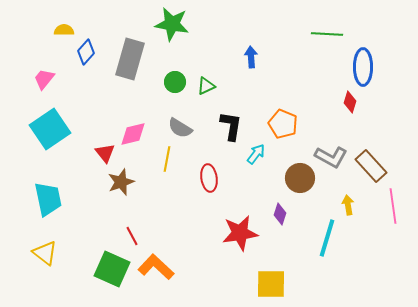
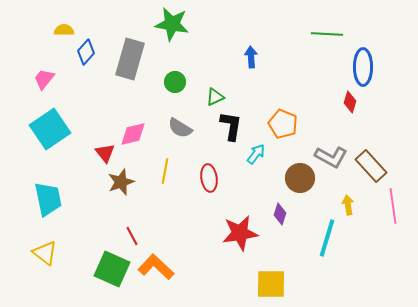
green triangle: moved 9 px right, 11 px down
yellow line: moved 2 px left, 12 px down
